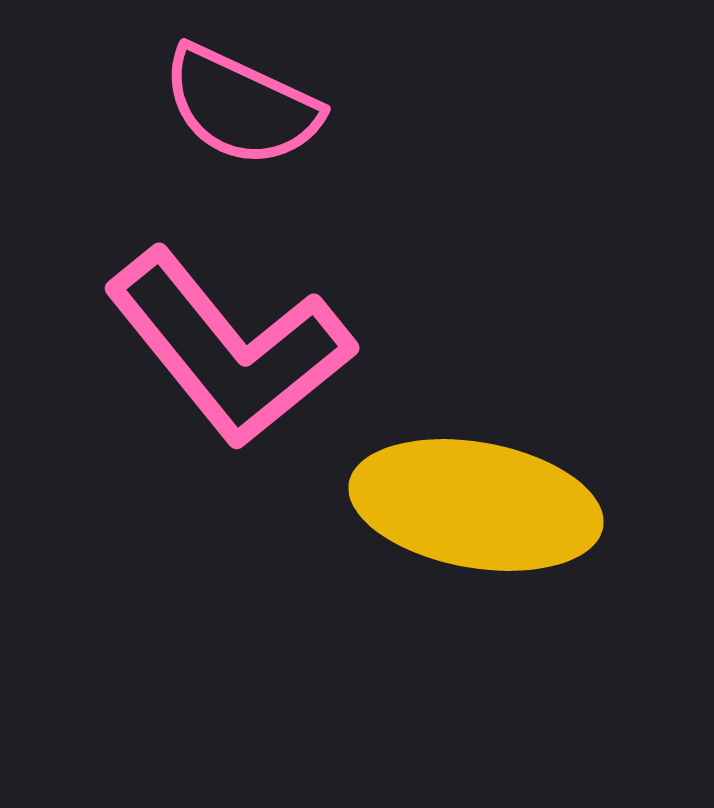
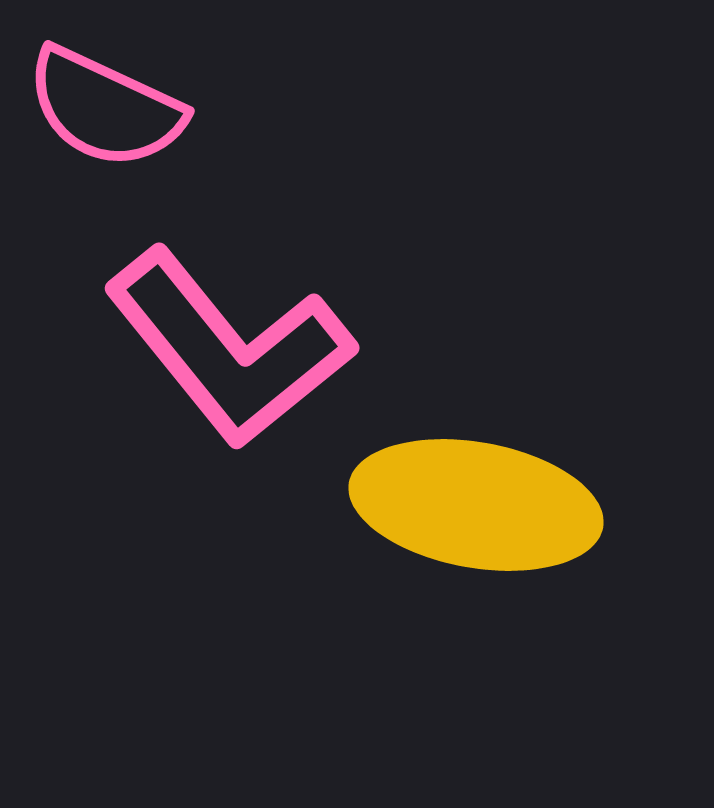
pink semicircle: moved 136 px left, 2 px down
